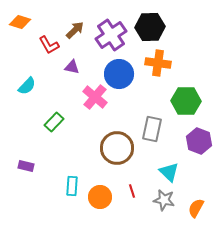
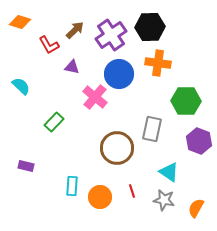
cyan semicircle: moved 6 px left; rotated 90 degrees counterclockwise
cyan triangle: rotated 10 degrees counterclockwise
